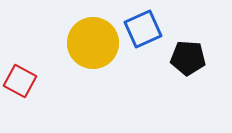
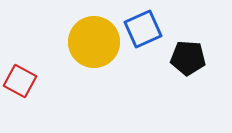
yellow circle: moved 1 px right, 1 px up
